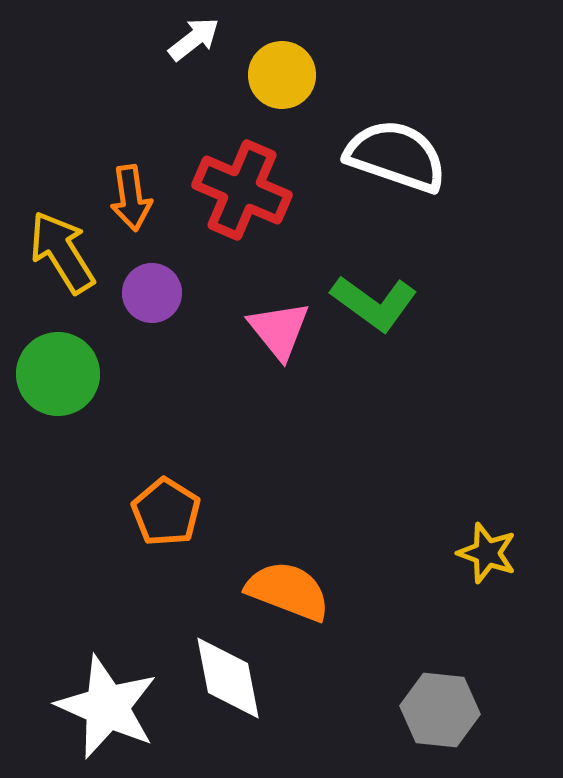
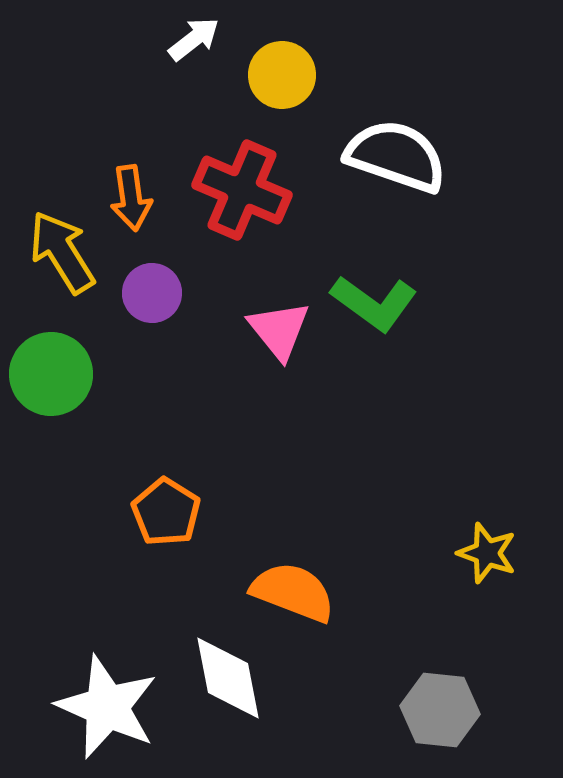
green circle: moved 7 px left
orange semicircle: moved 5 px right, 1 px down
